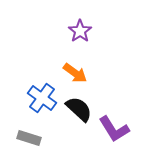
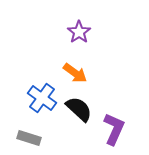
purple star: moved 1 px left, 1 px down
purple L-shape: rotated 124 degrees counterclockwise
